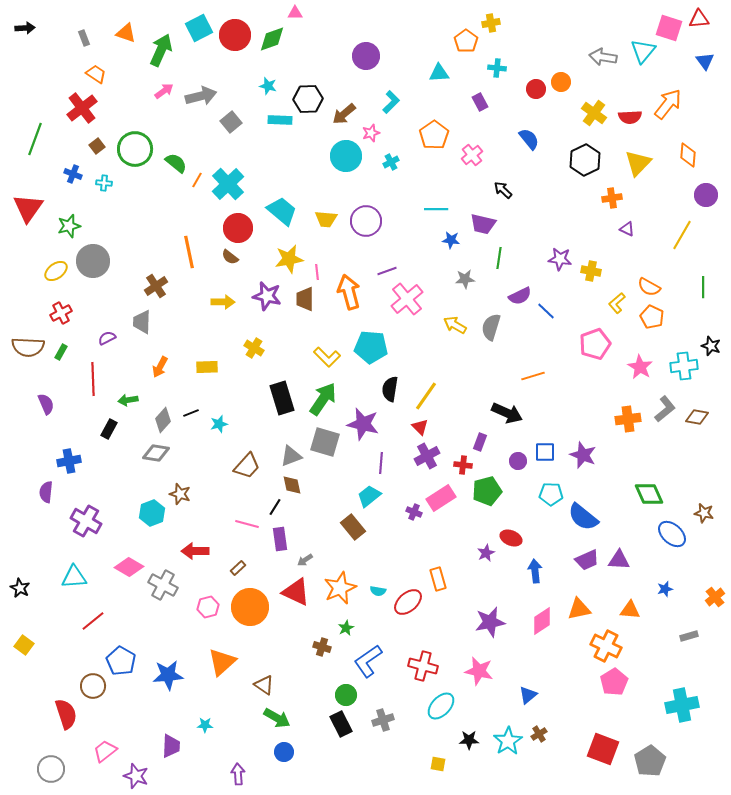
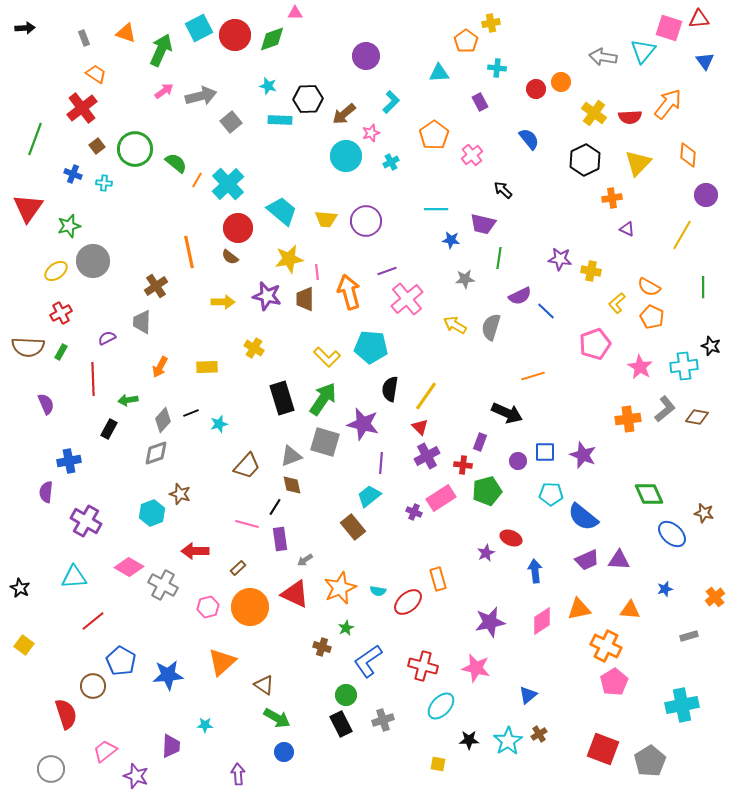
gray diamond at (156, 453): rotated 28 degrees counterclockwise
red triangle at (296, 592): moved 1 px left, 2 px down
pink star at (479, 671): moved 3 px left, 3 px up
